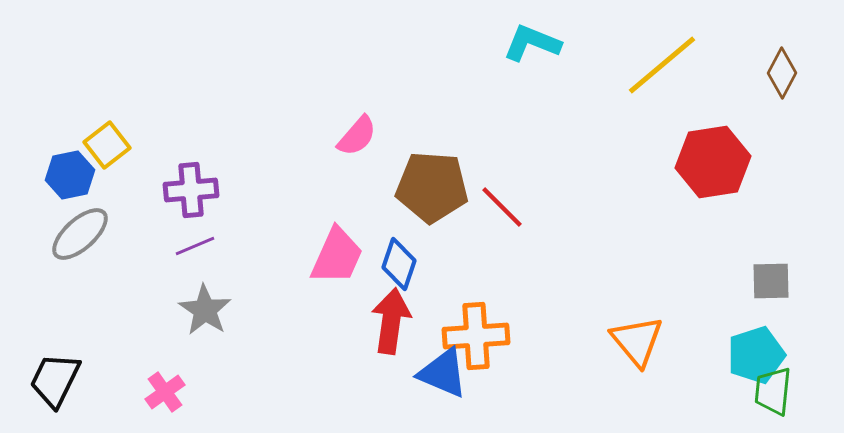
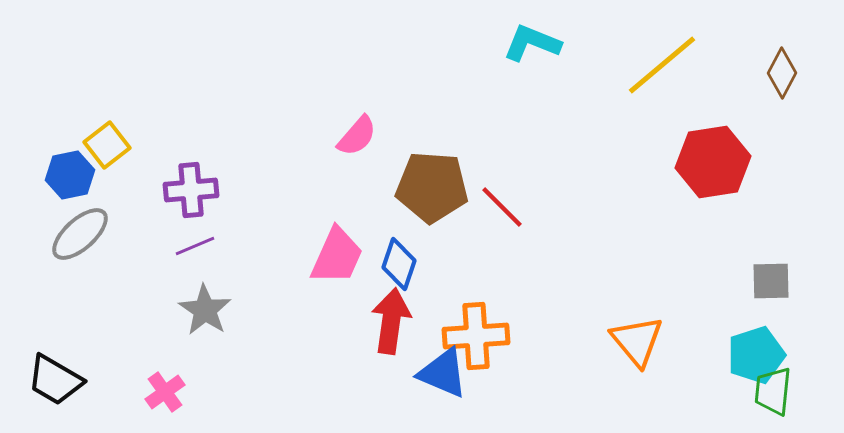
black trapezoid: rotated 86 degrees counterclockwise
